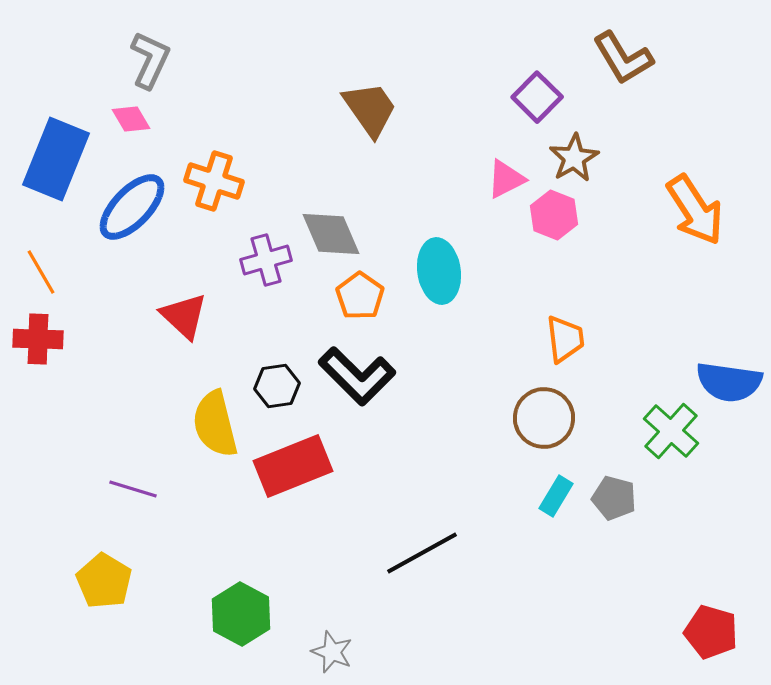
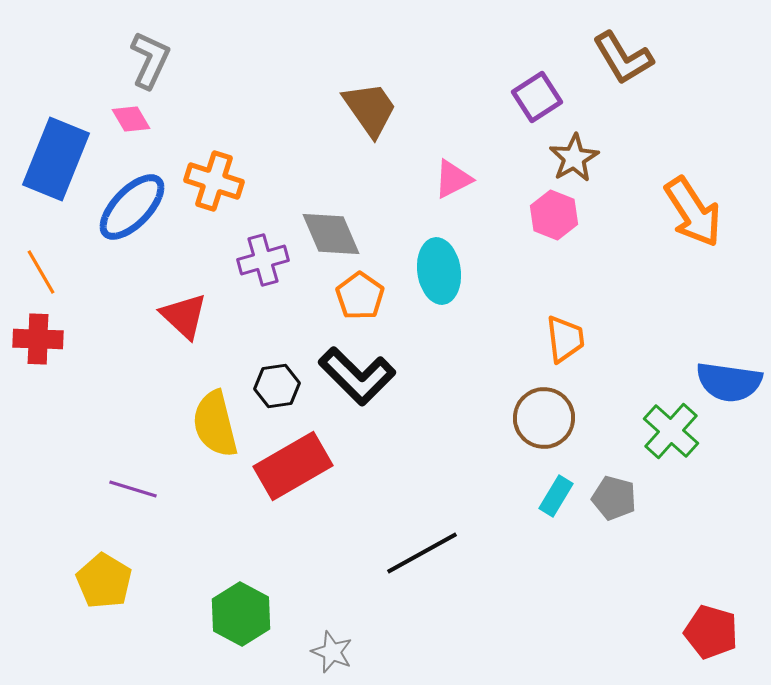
purple square: rotated 12 degrees clockwise
pink triangle: moved 53 px left
orange arrow: moved 2 px left, 2 px down
purple cross: moved 3 px left
red rectangle: rotated 8 degrees counterclockwise
